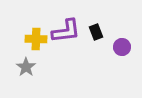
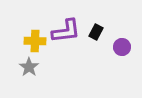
black rectangle: rotated 49 degrees clockwise
yellow cross: moved 1 px left, 2 px down
gray star: moved 3 px right
